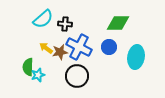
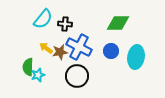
cyan semicircle: rotated 10 degrees counterclockwise
blue circle: moved 2 px right, 4 px down
